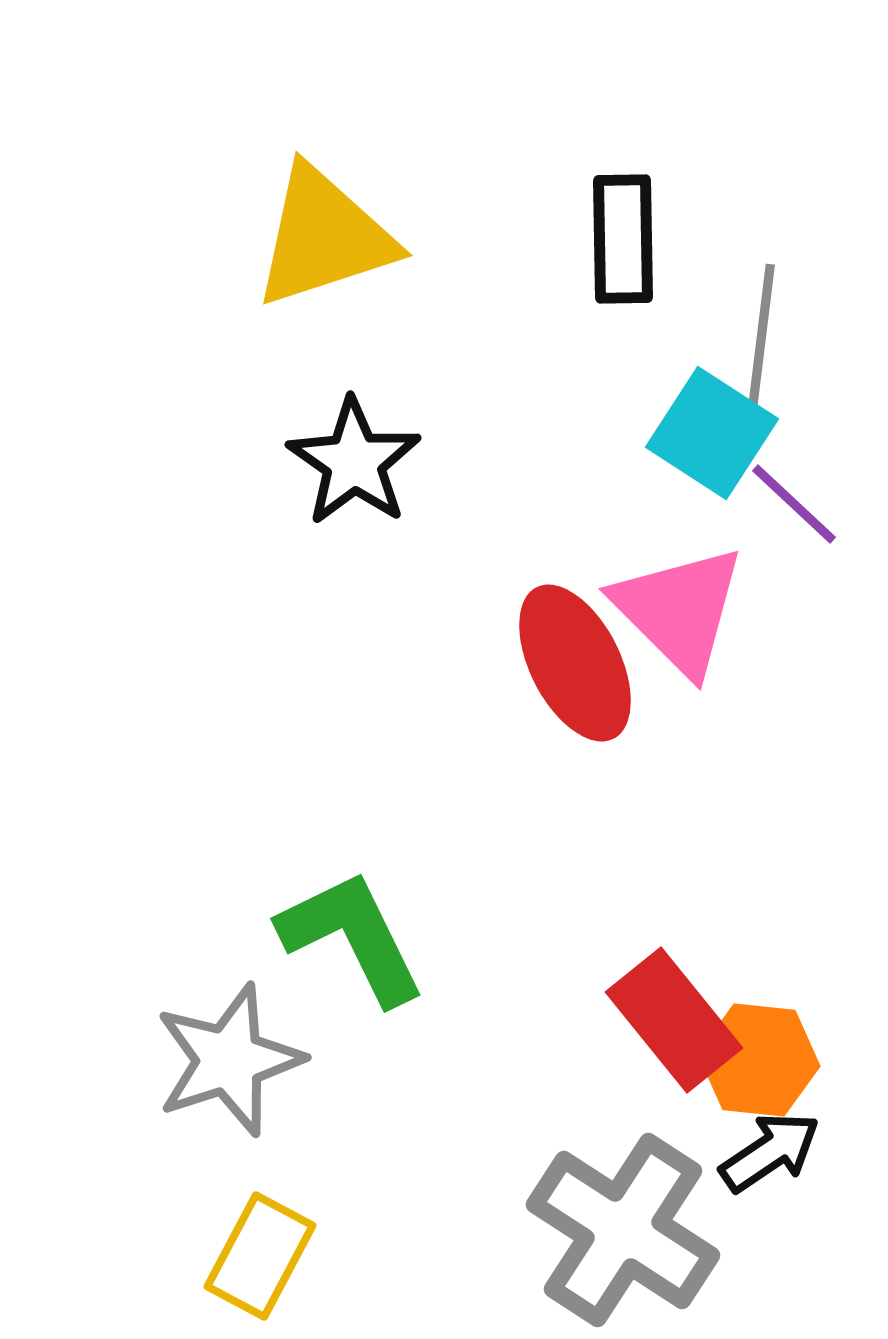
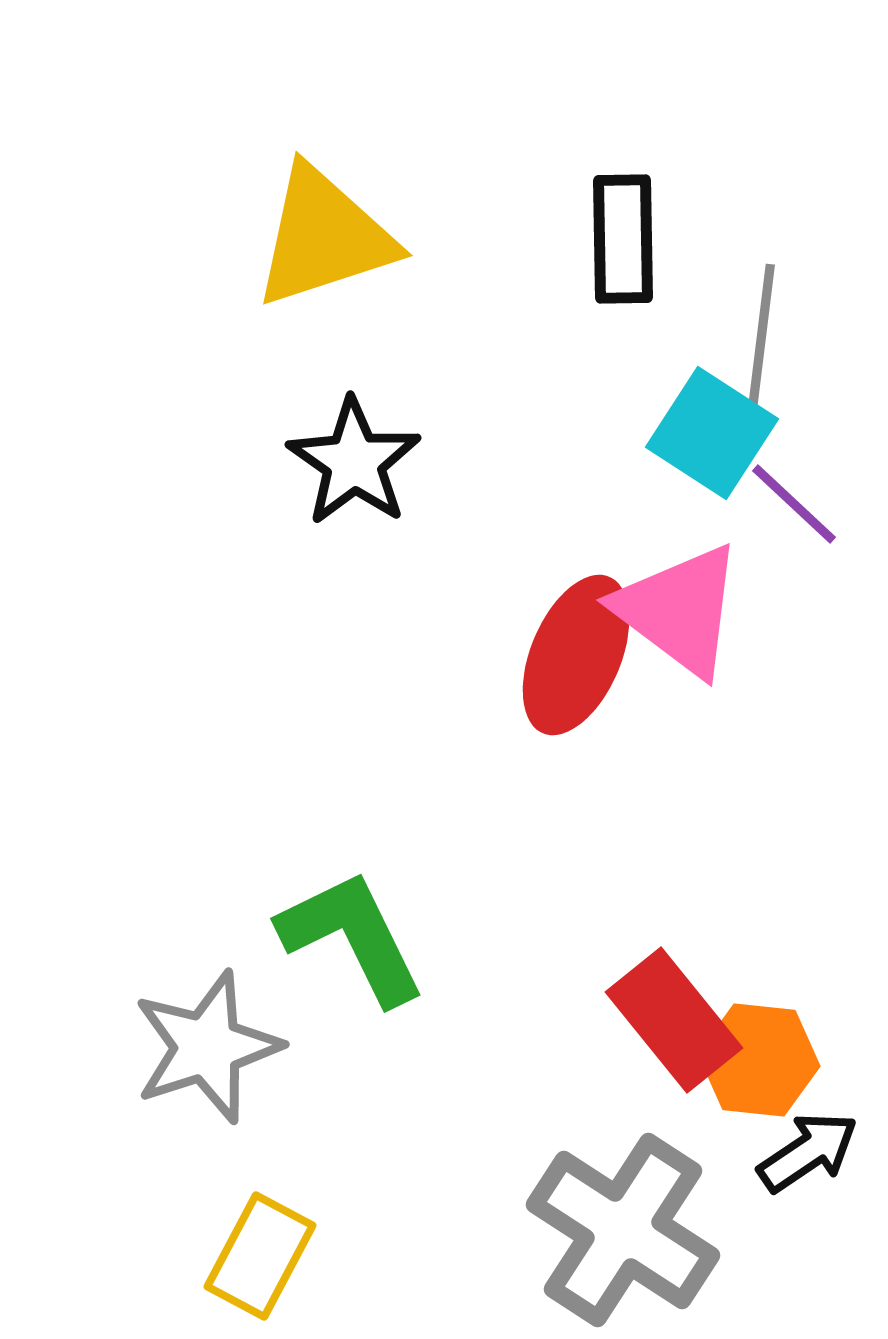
pink triangle: rotated 8 degrees counterclockwise
red ellipse: moved 1 px right, 8 px up; rotated 50 degrees clockwise
gray star: moved 22 px left, 13 px up
black arrow: moved 38 px right
